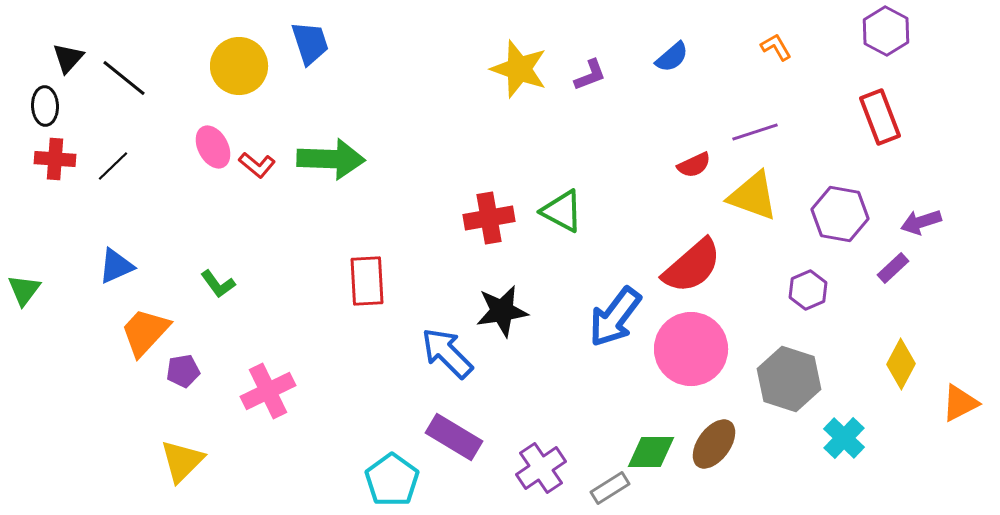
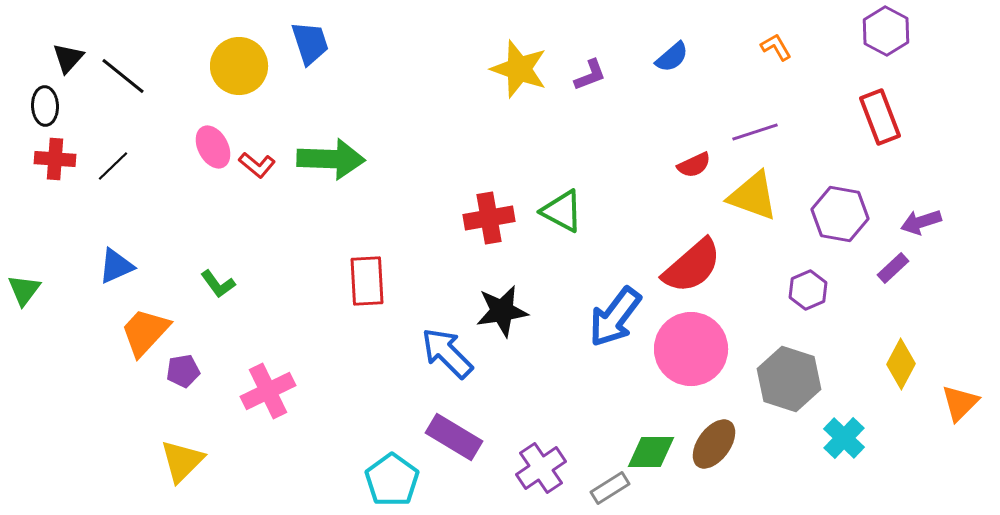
black line at (124, 78): moved 1 px left, 2 px up
orange triangle at (960, 403): rotated 18 degrees counterclockwise
